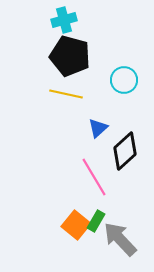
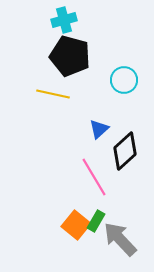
yellow line: moved 13 px left
blue triangle: moved 1 px right, 1 px down
